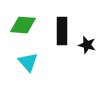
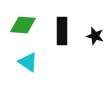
black star: moved 8 px right, 9 px up
cyan triangle: rotated 15 degrees counterclockwise
